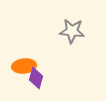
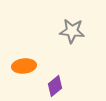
purple diamond: moved 19 px right, 8 px down; rotated 35 degrees clockwise
